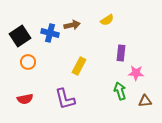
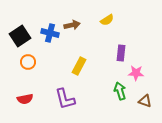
brown triangle: rotated 24 degrees clockwise
